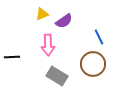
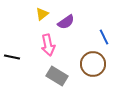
yellow triangle: rotated 16 degrees counterclockwise
purple semicircle: moved 2 px right, 1 px down
blue line: moved 5 px right
pink arrow: rotated 10 degrees counterclockwise
black line: rotated 14 degrees clockwise
